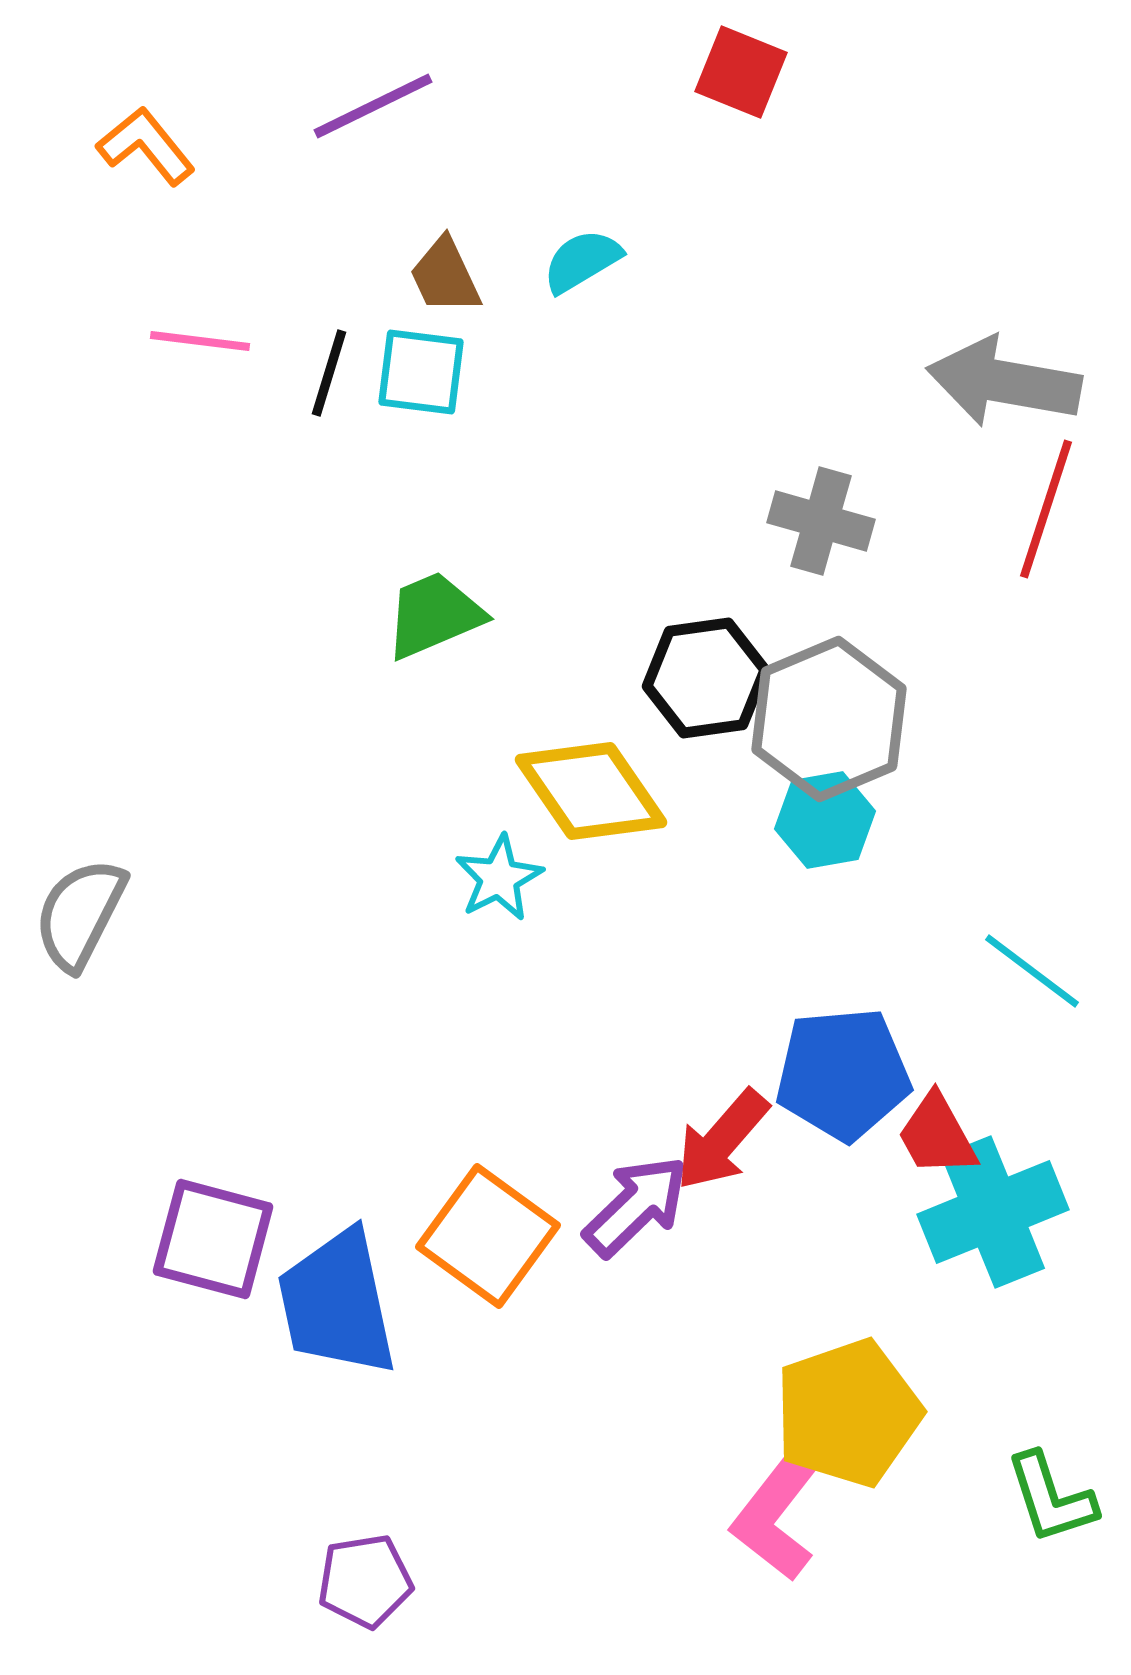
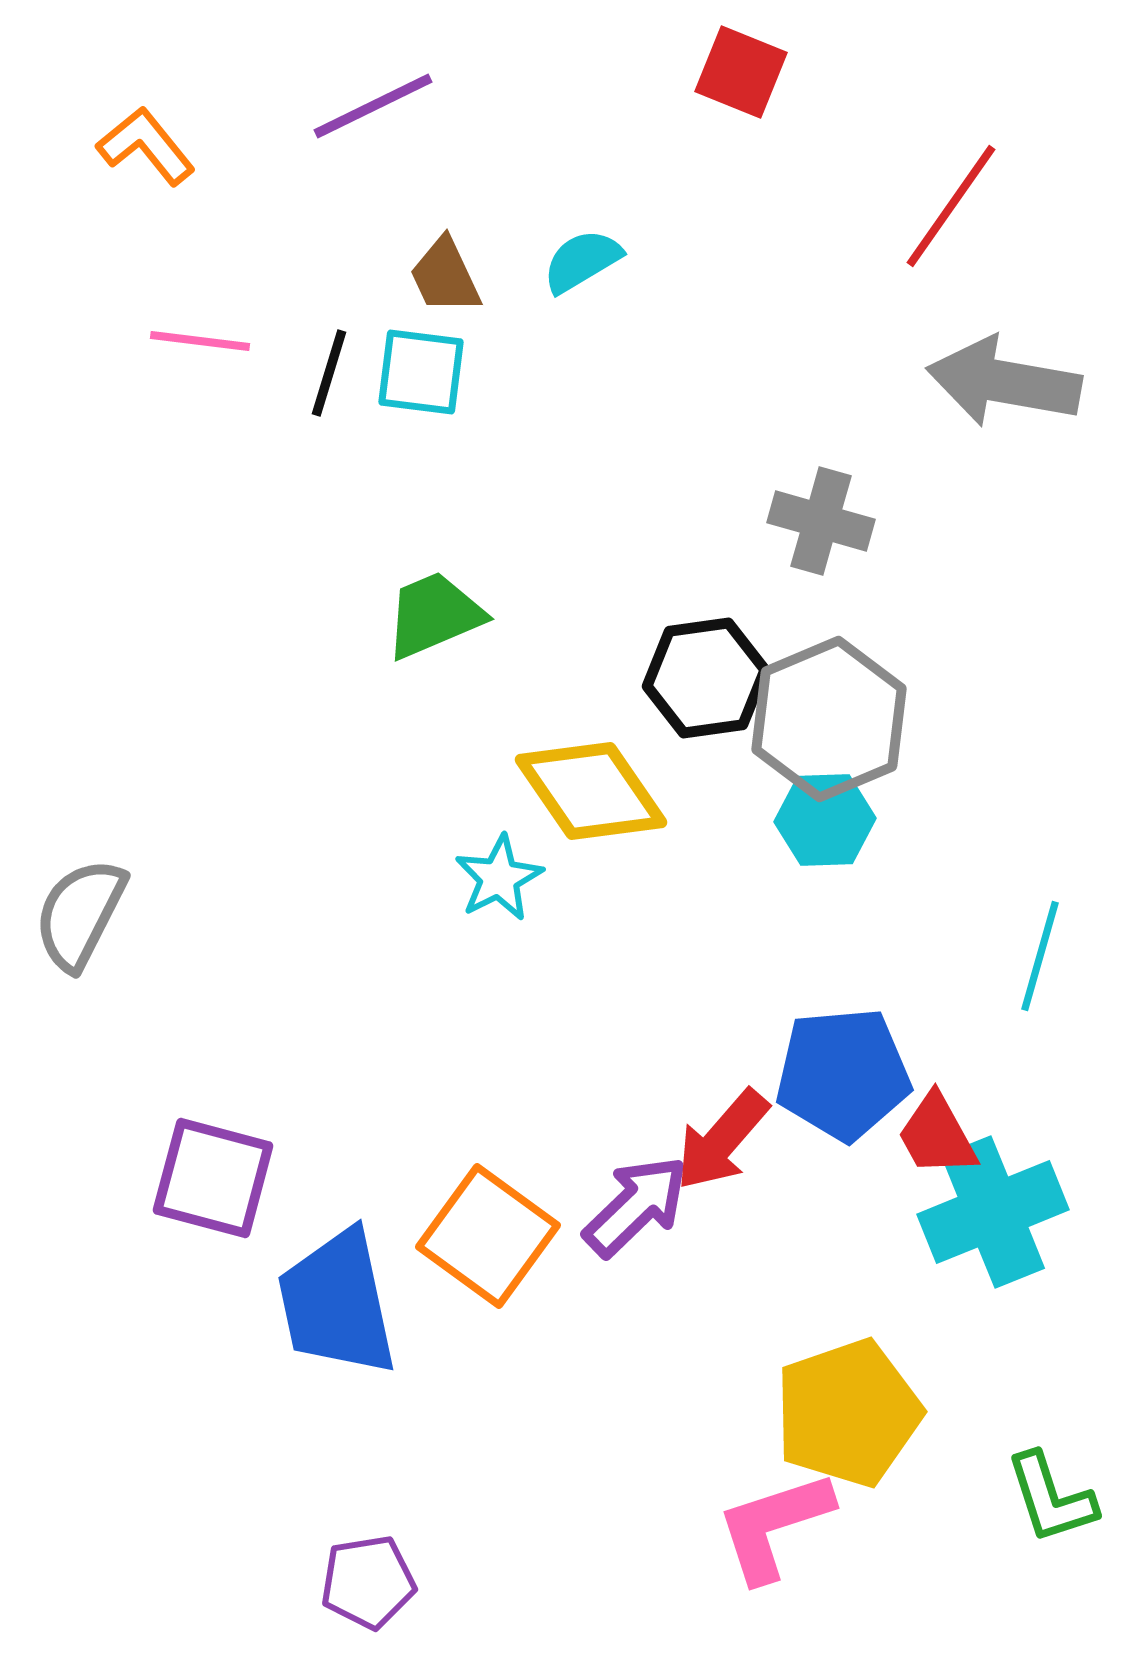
red line: moved 95 px left, 303 px up; rotated 17 degrees clockwise
cyan hexagon: rotated 8 degrees clockwise
cyan line: moved 8 px right, 15 px up; rotated 69 degrees clockwise
purple square: moved 61 px up
pink L-shape: moved 3 px left, 12 px down; rotated 34 degrees clockwise
purple pentagon: moved 3 px right, 1 px down
